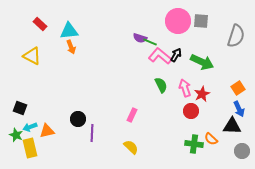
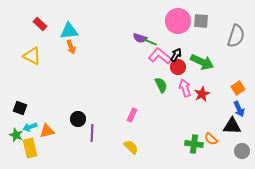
red circle: moved 13 px left, 44 px up
